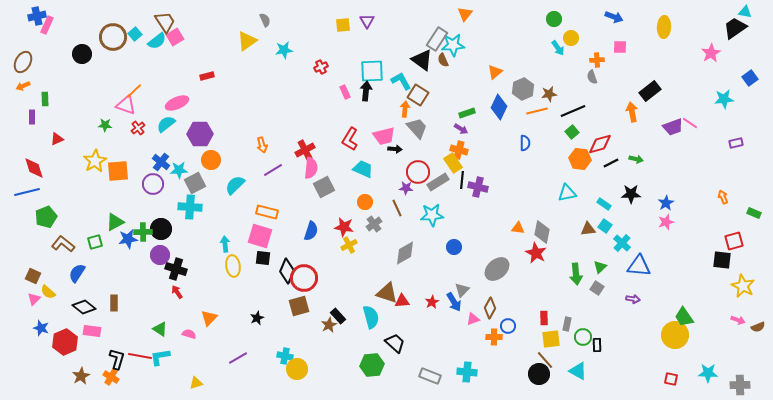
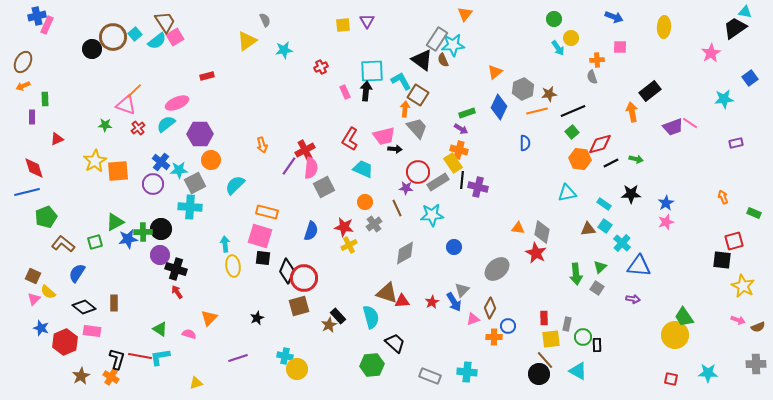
black circle at (82, 54): moved 10 px right, 5 px up
purple line at (273, 170): moved 16 px right, 4 px up; rotated 24 degrees counterclockwise
purple line at (238, 358): rotated 12 degrees clockwise
gray cross at (740, 385): moved 16 px right, 21 px up
